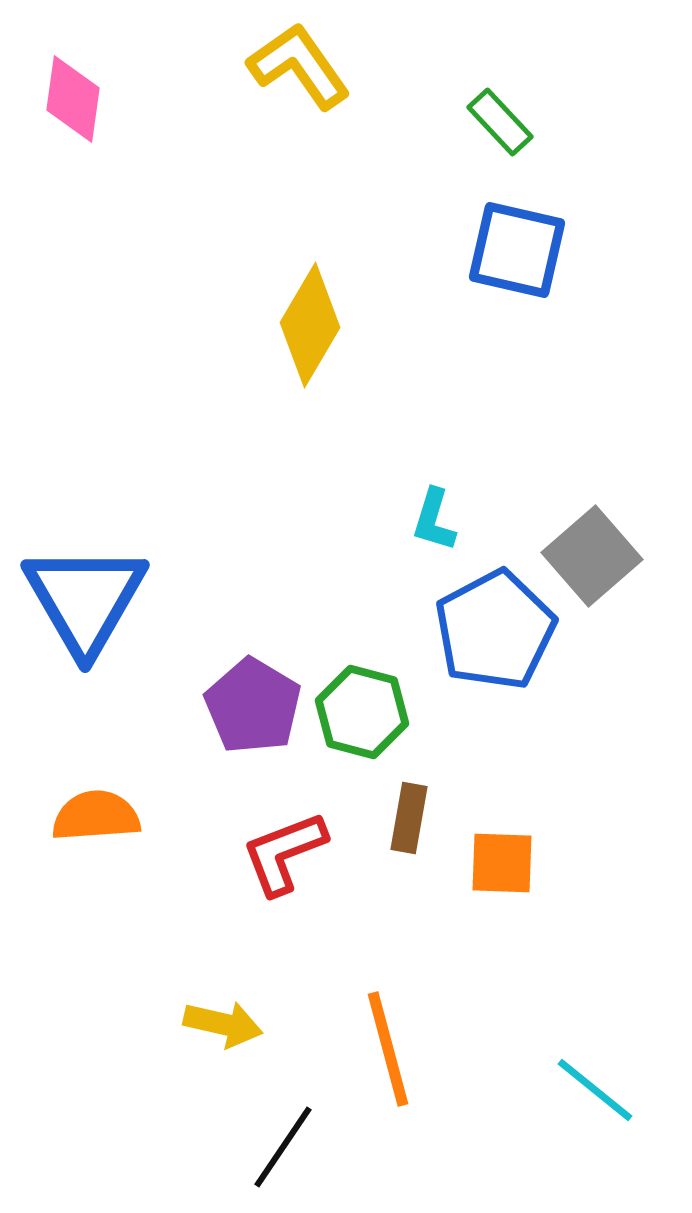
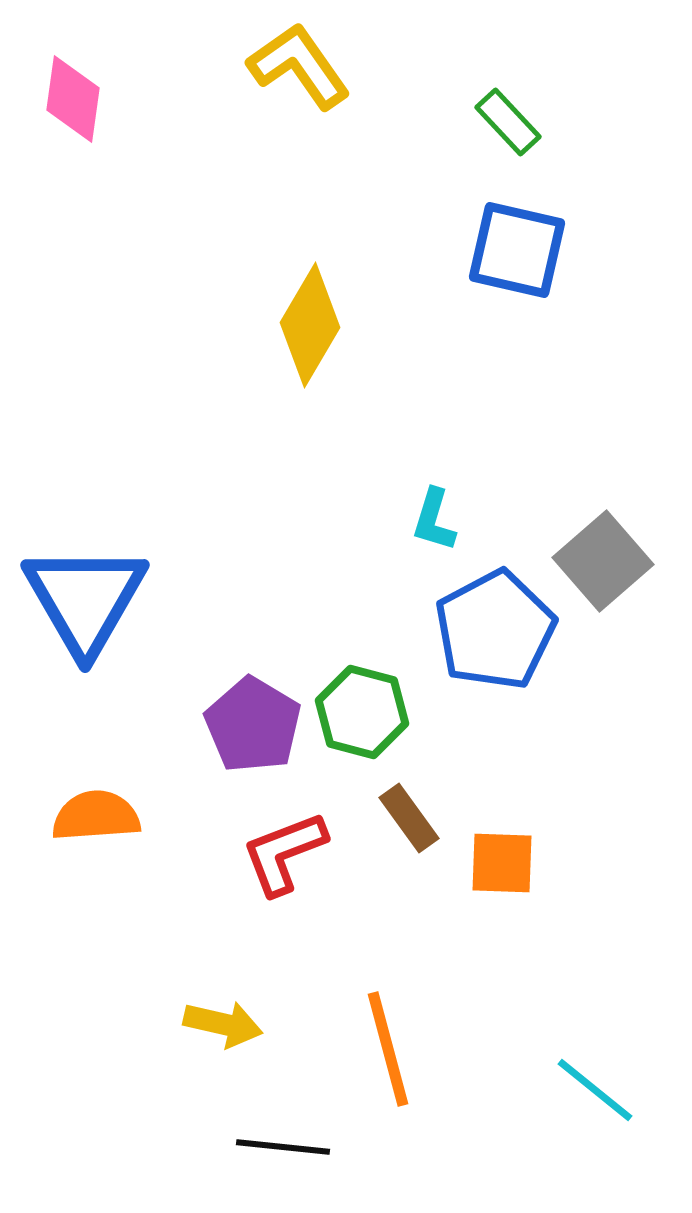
green rectangle: moved 8 px right
gray square: moved 11 px right, 5 px down
purple pentagon: moved 19 px down
brown rectangle: rotated 46 degrees counterclockwise
black line: rotated 62 degrees clockwise
